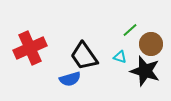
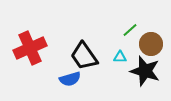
cyan triangle: rotated 16 degrees counterclockwise
